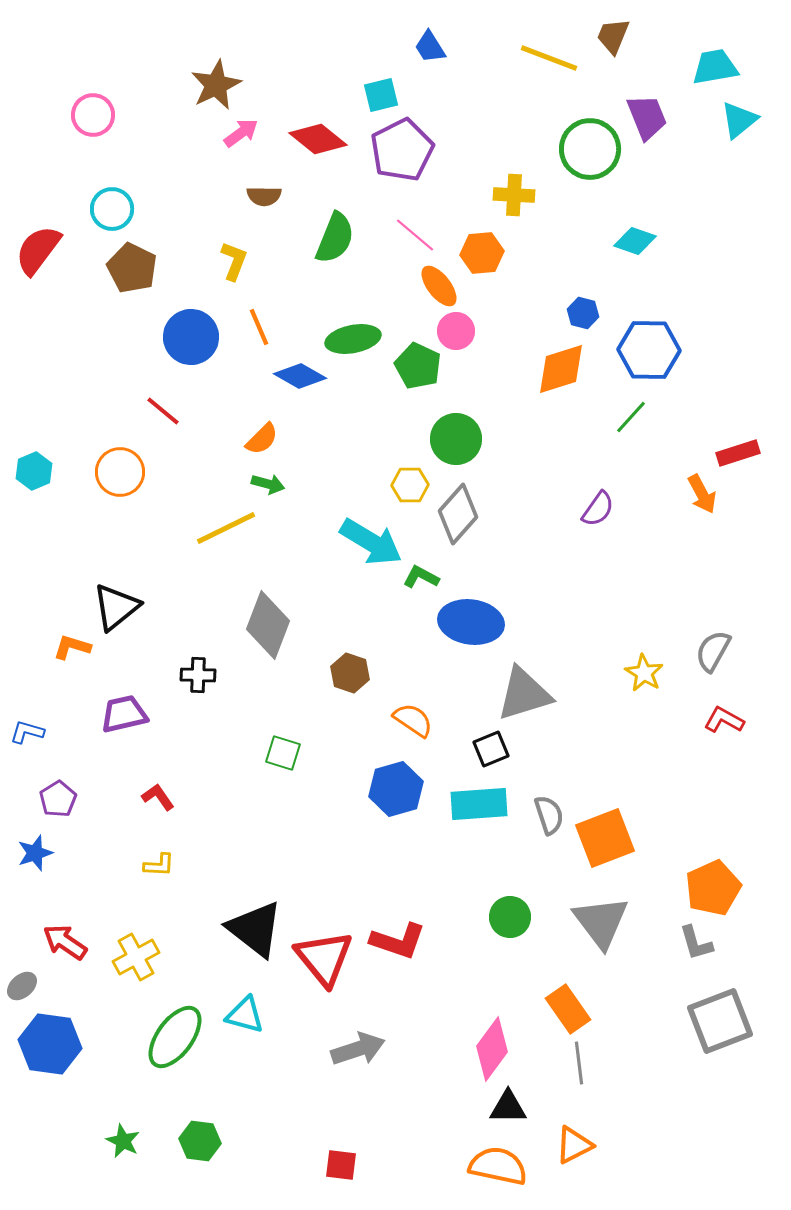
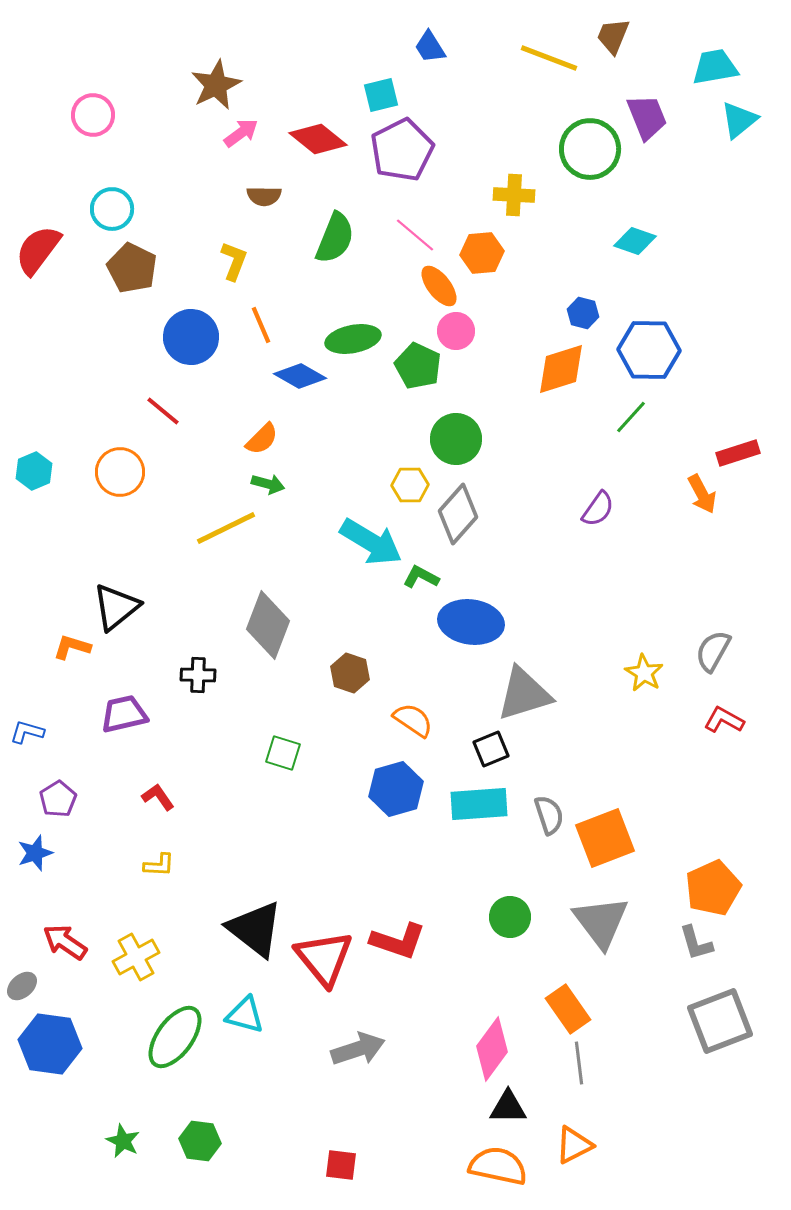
orange line at (259, 327): moved 2 px right, 2 px up
